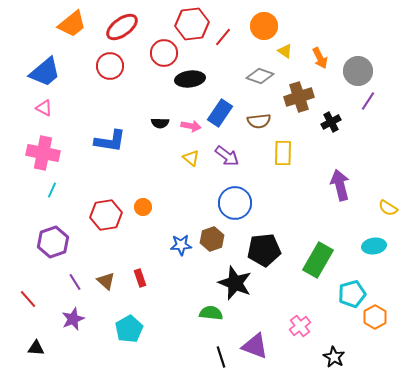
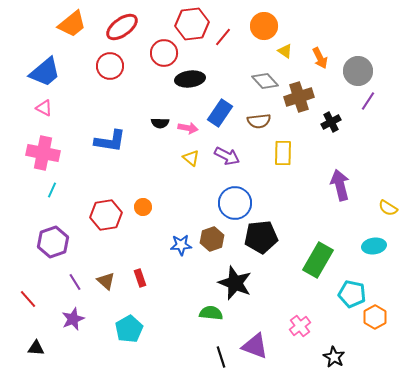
gray diamond at (260, 76): moved 5 px right, 5 px down; rotated 28 degrees clockwise
pink arrow at (191, 126): moved 3 px left, 2 px down
purple arrow at (227, 156): rotated 10 degrees counterclockwise
black pentagon at (264, 250): moved 3 px left, 13 px up
cyan pentagon at (352, 294): rotated 28 degrees clockwise
